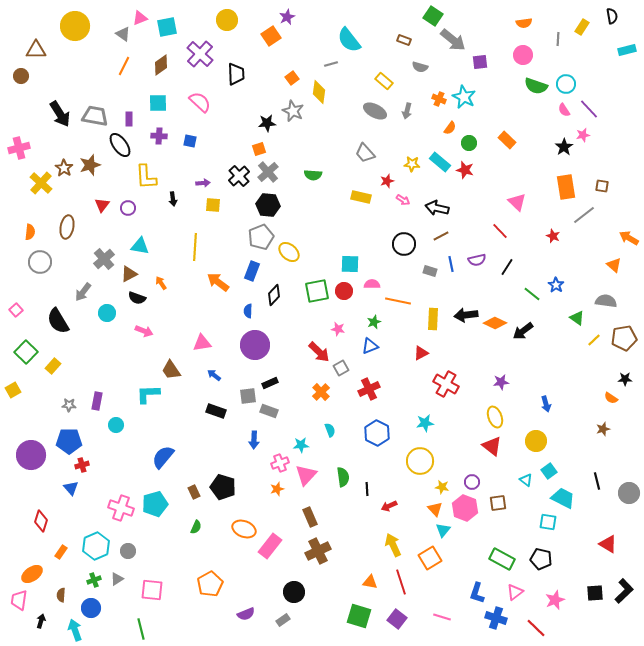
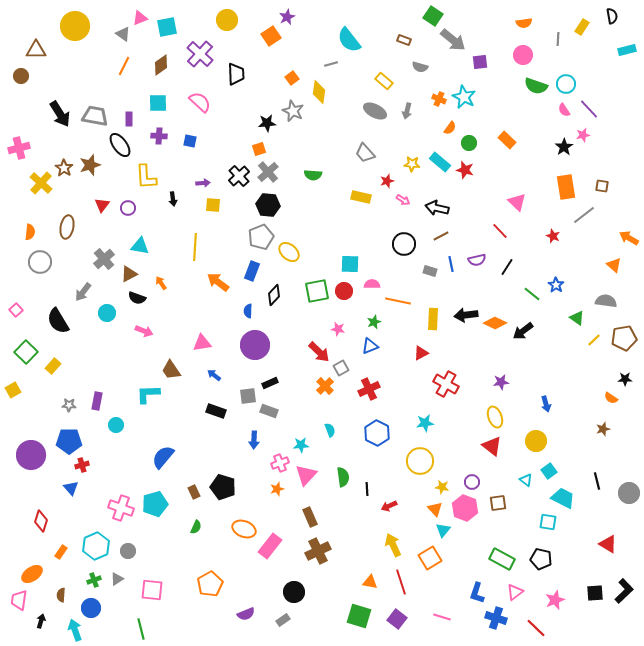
orange cross at (321, 392): moved 4 px right, 6 px up
